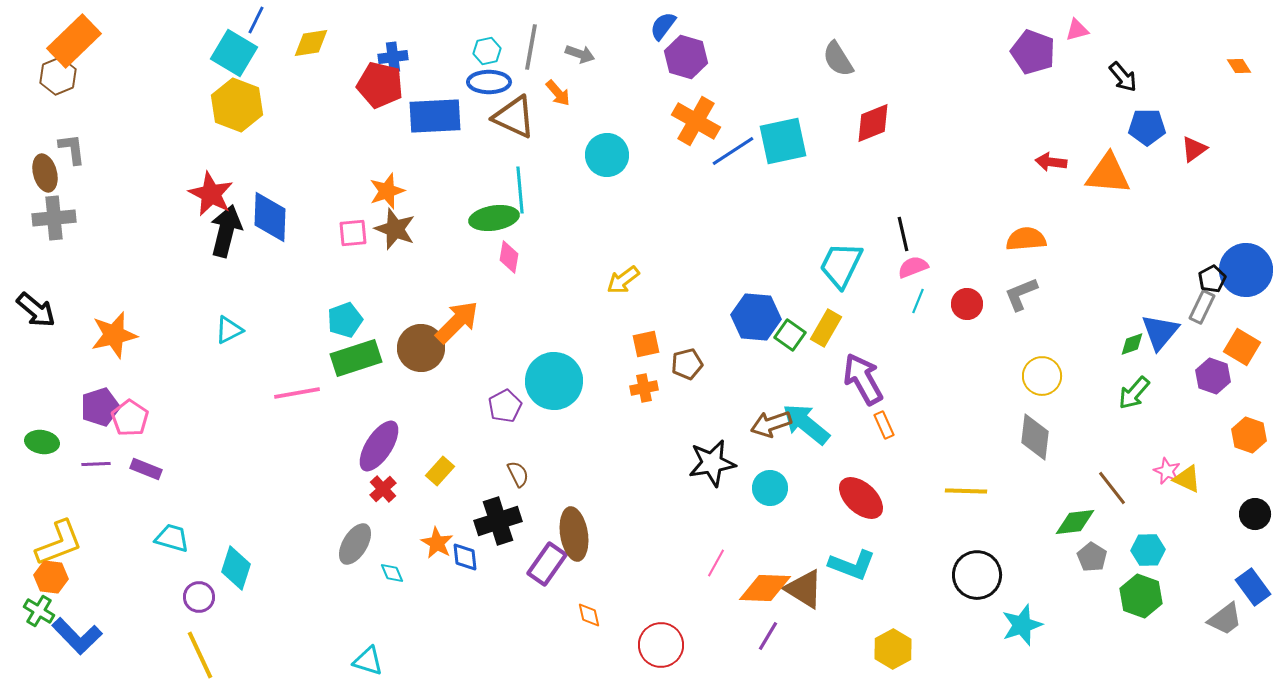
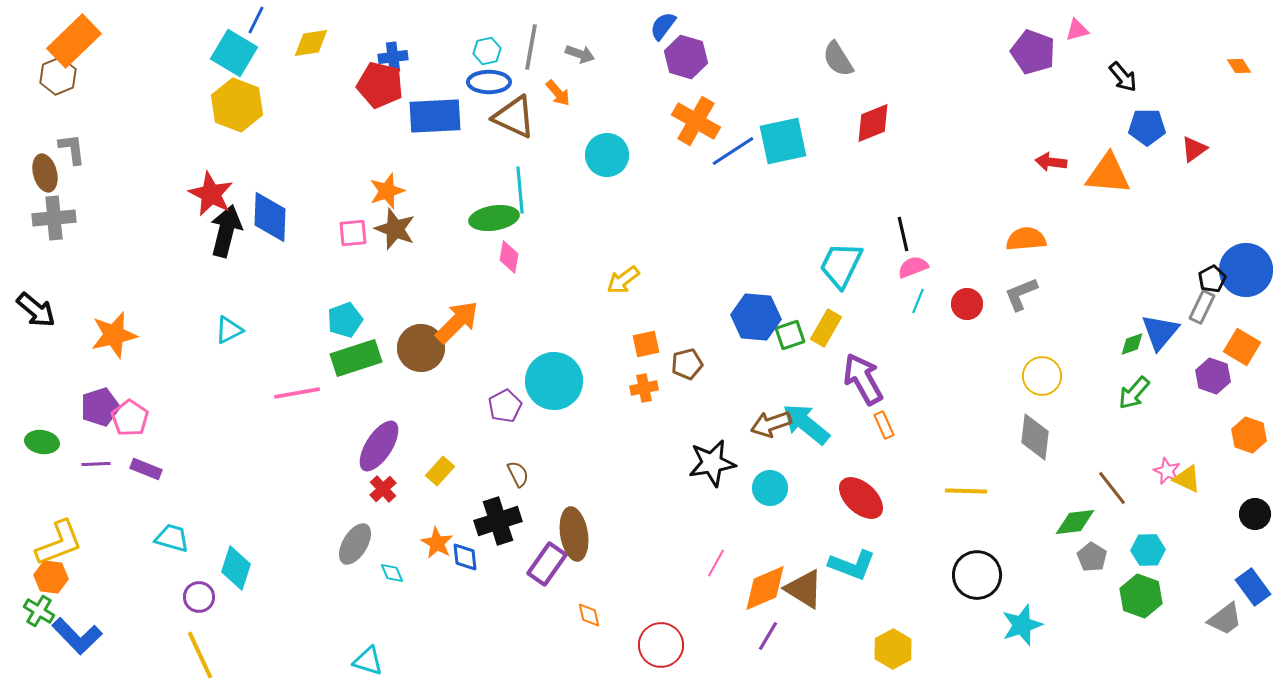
green square at (790, 335): rotated 36 degrees clockwise
orange diamond at (765, 588): rotated 26 degrees counterclockwise
